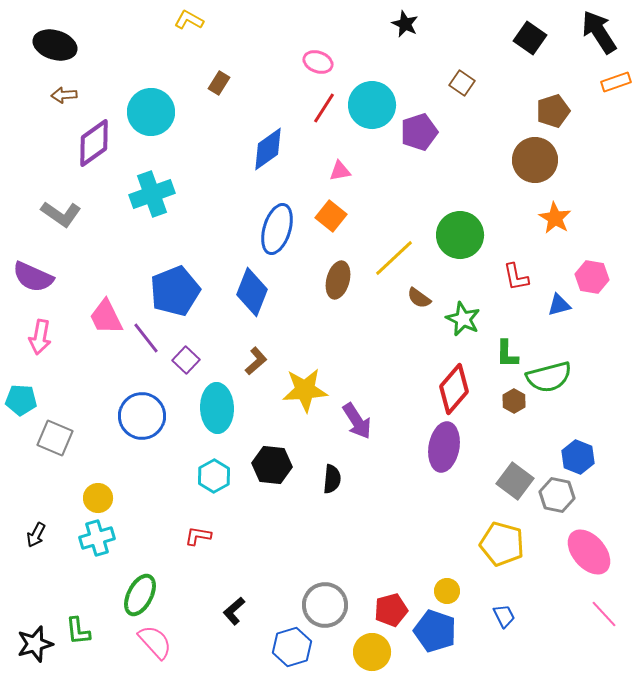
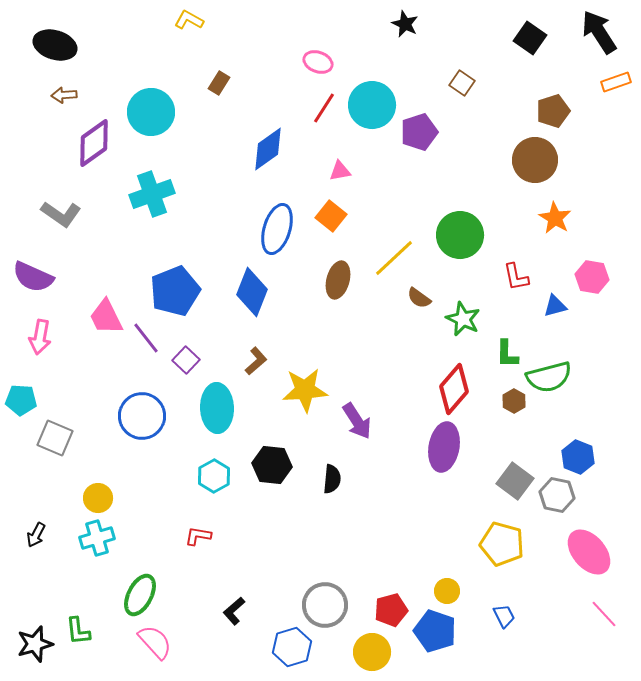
blue triangle at (559, 305): moved 4 px left, 1 px down
